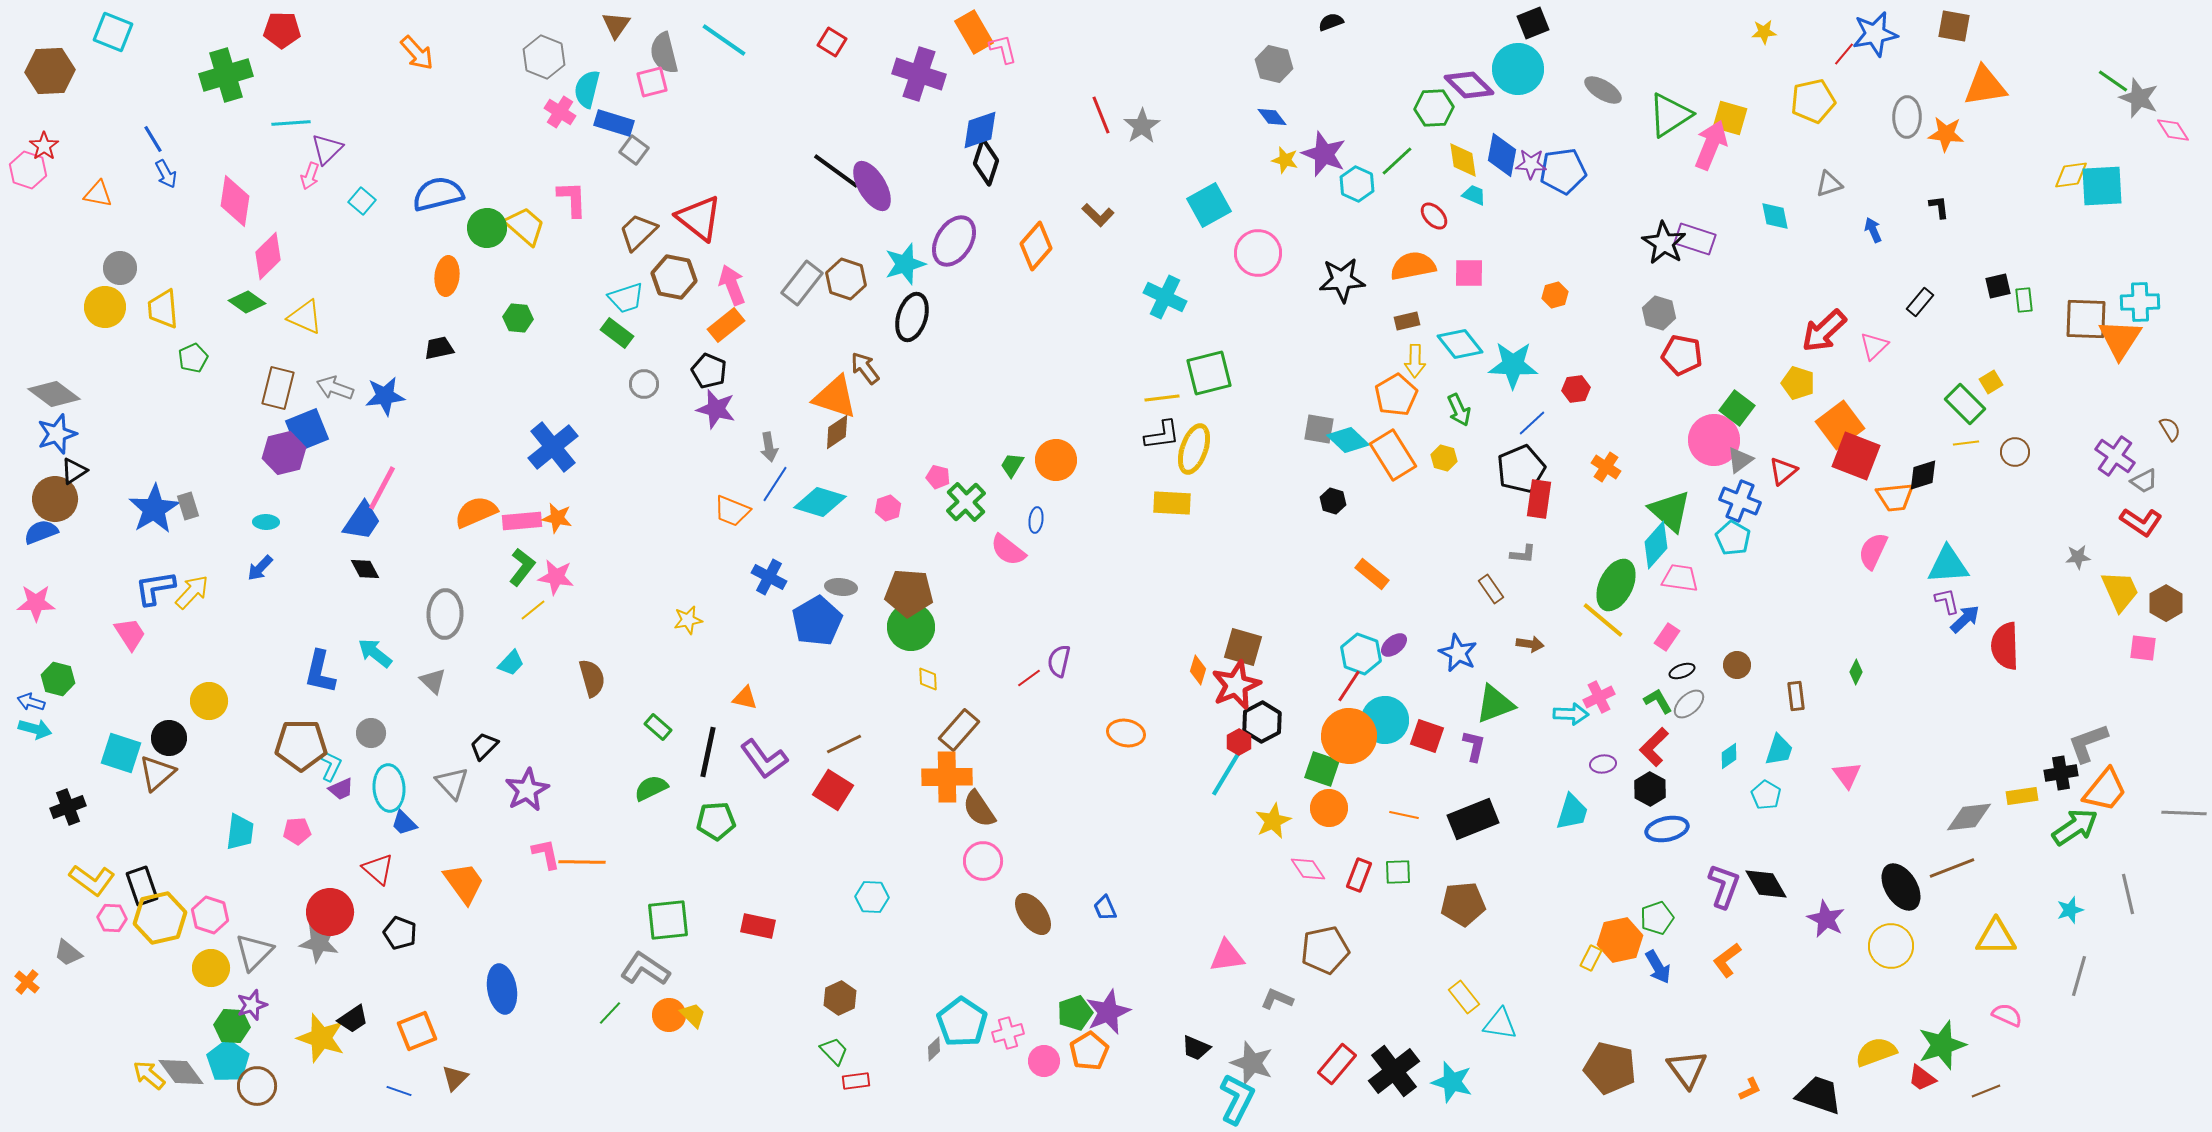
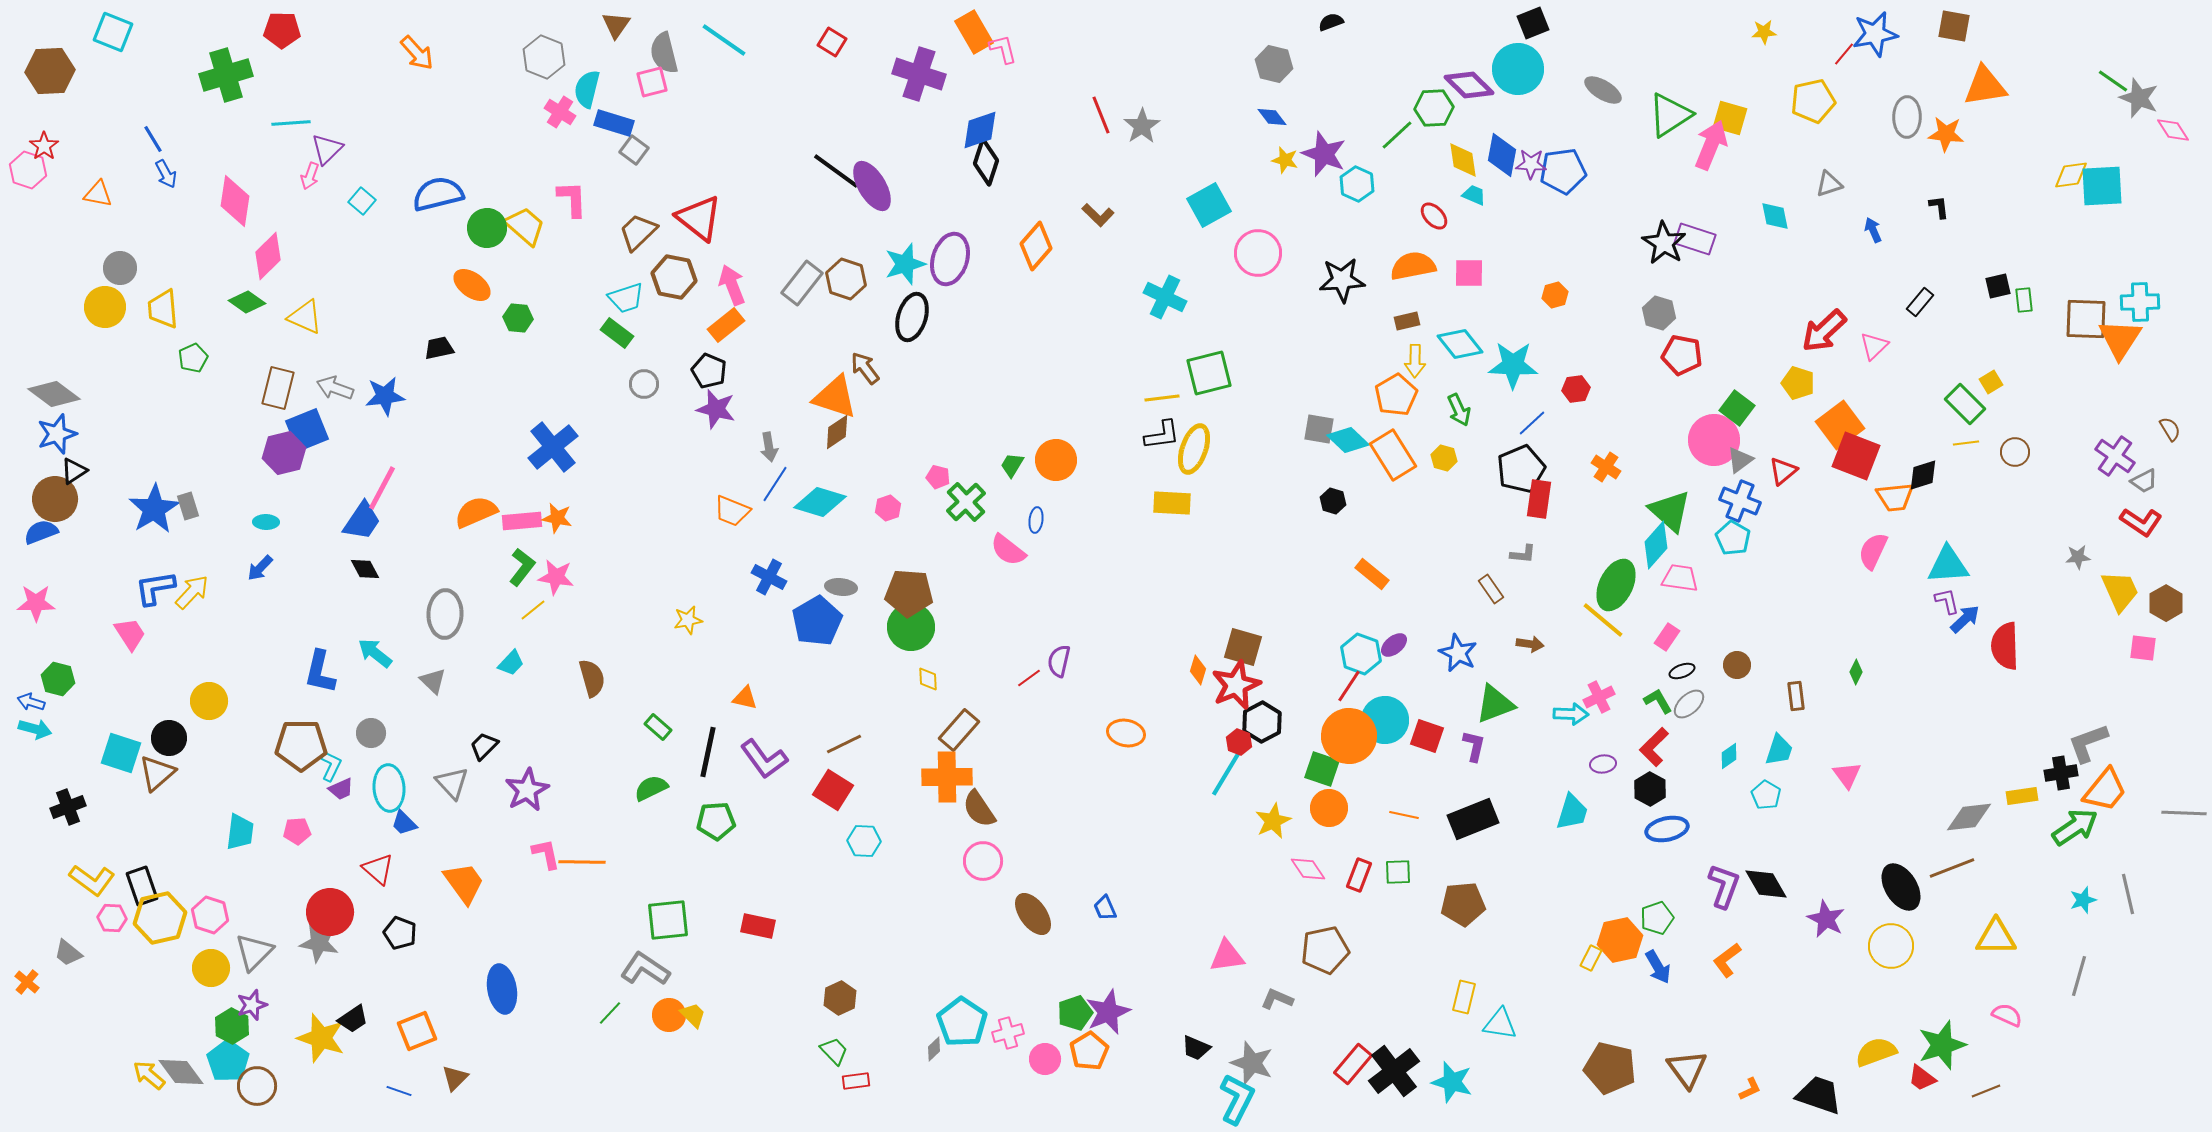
green line at (1397, 161): moved 26 px up
purple ellipse at (954, 241): moved 4 px left, 18 px down; rotated 15 degrees counterclockwise
orange ellipse at (447, 276): moved 25 px right, 9 px down; rotated 60 degrees counterclockwise
red hexagon at (1239, 742): rotated 10 degrees counterclockwise
cyan hexagon at (872, 897): moved 8 px left, 56 px up
cyan star at (2070, 910): moved 13 px right, 10 px up
yellow rectangle at (1464, 997): rotated 52 degrees clockwise
green hexagon at (232, 1026): rotated 24 degrees clockwise
pink circle at (1044, 1061): moved 1 px right, 2 px up
red rectangle at (1337, 1064): moved 16 px right
